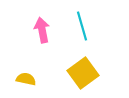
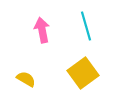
cyan line: moved 4 px right
yellow semicircle: rotated 18 degrees clockwise
